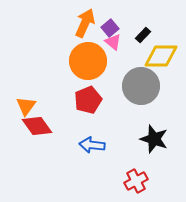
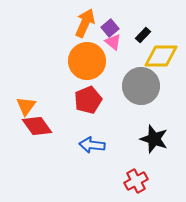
orange circle: moved 1 px left
